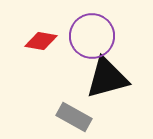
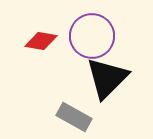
black triangle: rotated 30 degrees counterclockwise
